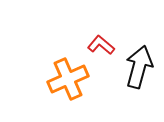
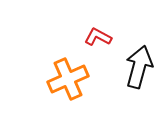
red L-shape: moved 3 px left, 8 px up; rotated 12 degrees counterclockwise
